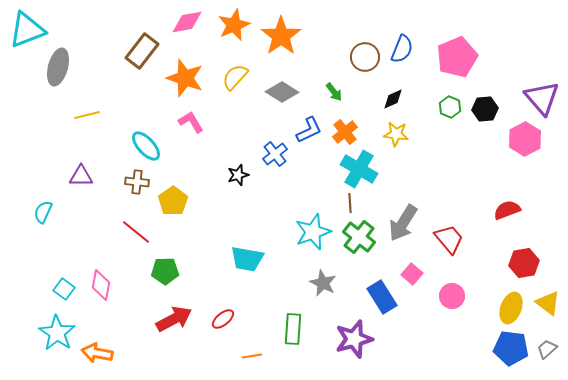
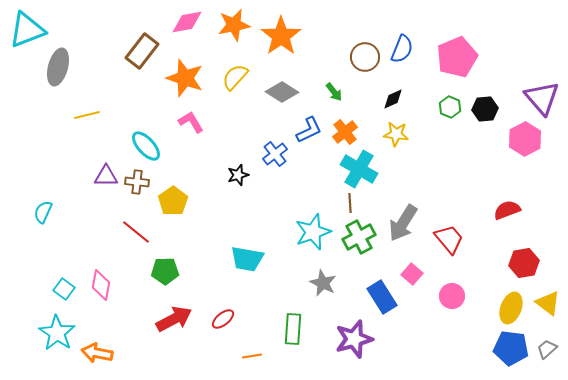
orange star at (234, 25): rotated 12 degrees clockwise
purple triangle at (81, 176): moved 25 px right
green cross at (359, 237): rotated 24 degrees clockwise
